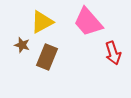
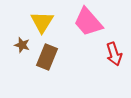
yellow triangle: rotated 30 degrees counterclockwise
red arrow: moved 1 px right, 1 px down
